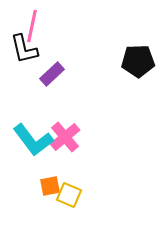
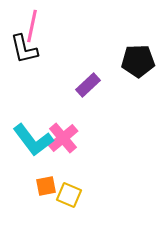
purple rectangle: moved 36 px right, 11 px down
pink cross: moved 2 px left, 1 px down
orange square: moved 4 px left
